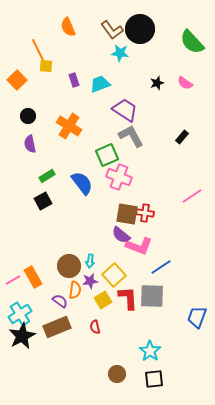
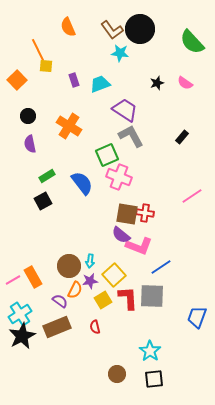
orange semicircle at (75, 290): rotated 18 degrees clockwise
